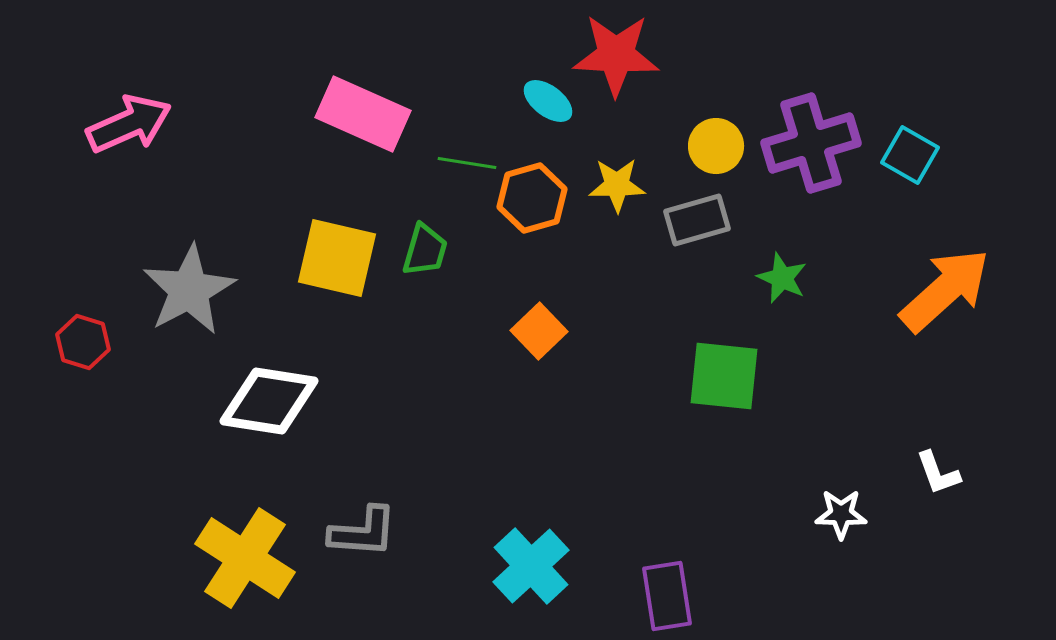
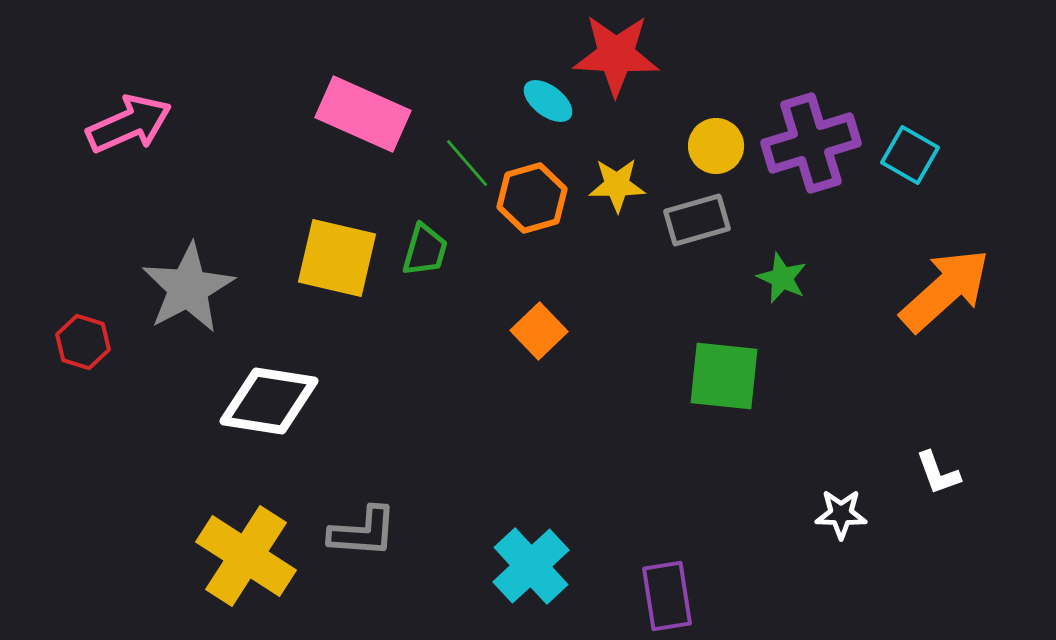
green line: rotated 40 degrees clockwise
gray star: moved 1 px left, 2 px up
yellow cross: moved 1 px right, 2 px up
